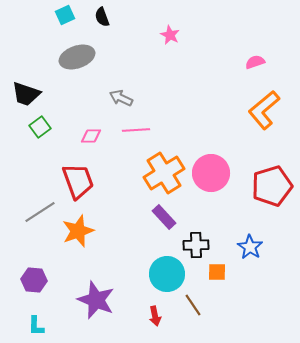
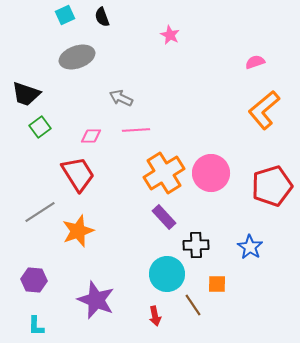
red trapezoid: moved 7 px up; rotated 12 degrees counterclockwise
orange square: moved 12 px down
